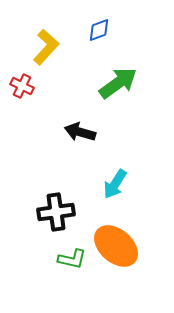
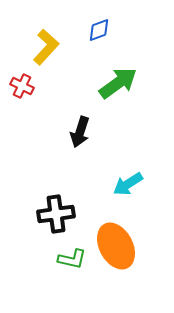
black arrow: rotated 88 degrees counterclockwise
cyan arrow: moved 13 px right; rotated 24 degrees clockwise
black cross: moved 2 px down
orange ellipse: rotated 21 degrees clockwise
